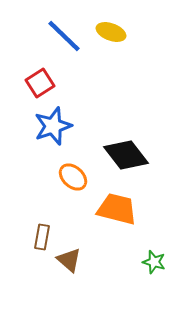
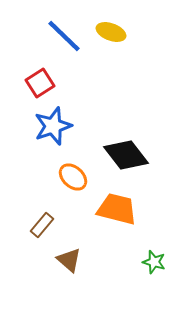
brown rectangle: moved 12 px up; rotated 30 degrees clockwise
